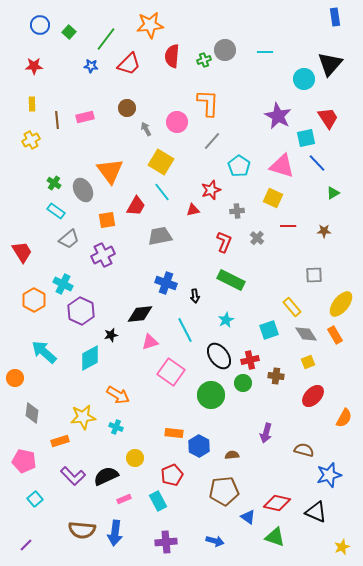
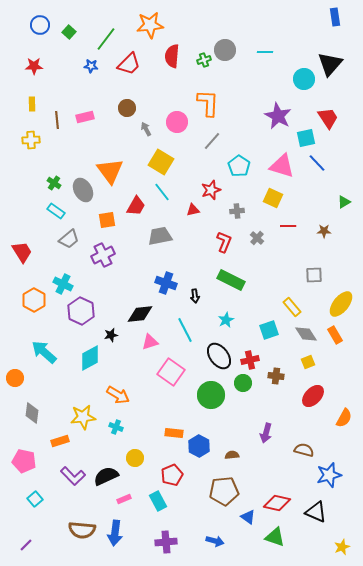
yellow cross at (31, 140): rotated 24 degrees clockwise
green triangle at (333, 193): moved 11 px right, 9 px down
